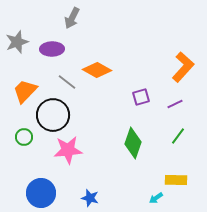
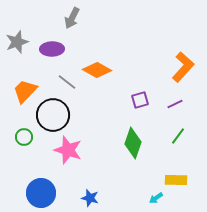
purple square: moved 1 px left, 3 px down
pink star: rotated 24 degrees clockwise
